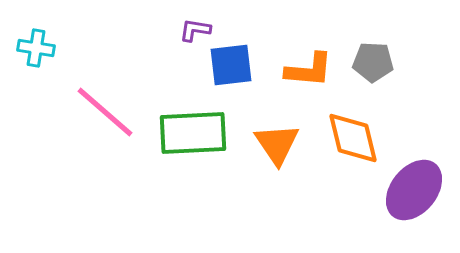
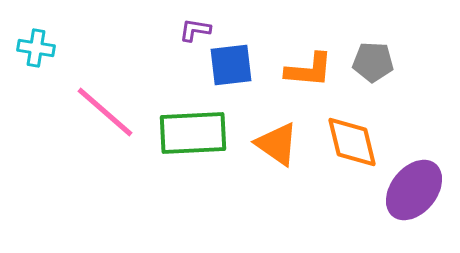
orange diamond: moved 1 px left, 4 px down
orange triangle: rotated 21 degrees counterclockwise
